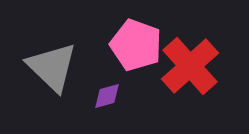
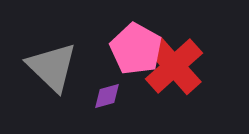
pink pentagon: moved 4 px down; rotated 9 degrees clockwise
red cross: moved 16 px left
